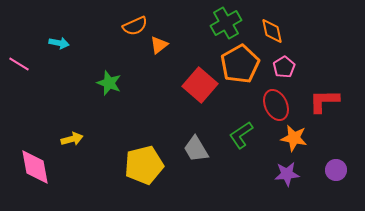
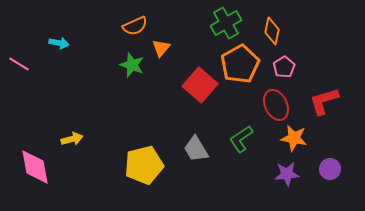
orange diamond: rotated 24 degrees clockwise
orange triangle: moved 2 px right, 3 px down; rotated 12 degrees counterclockwise
green star: moved 23 px right, 18 px up
red L-shape: rotated 16 degrees counterclockwise
green L-shape: moved 4 px down
purple circle: moved 6 px left, 1 px up
